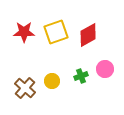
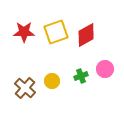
red diamond: moved 2 px left
